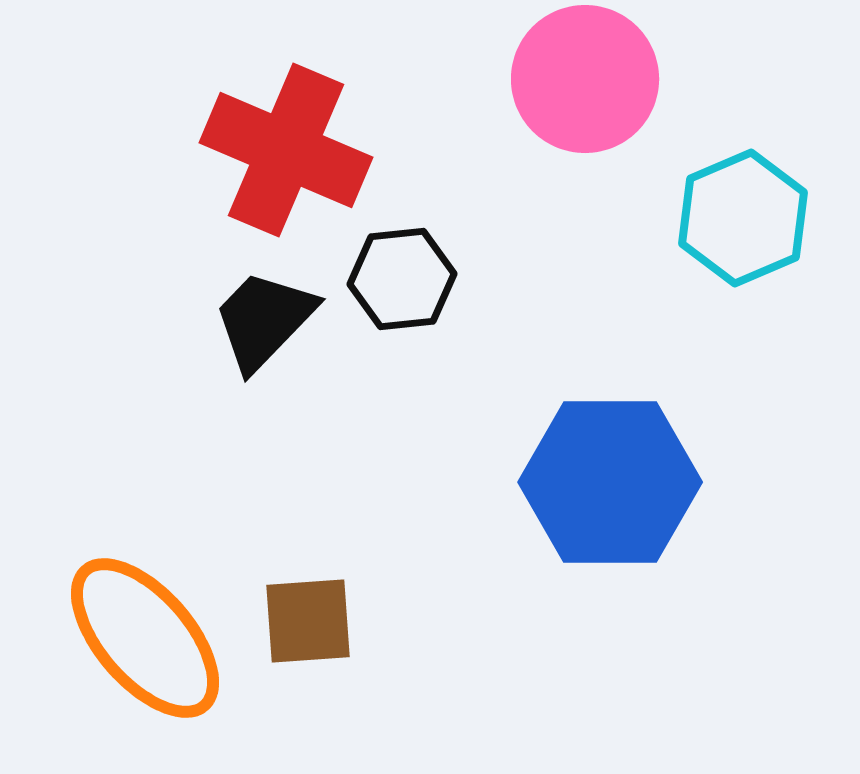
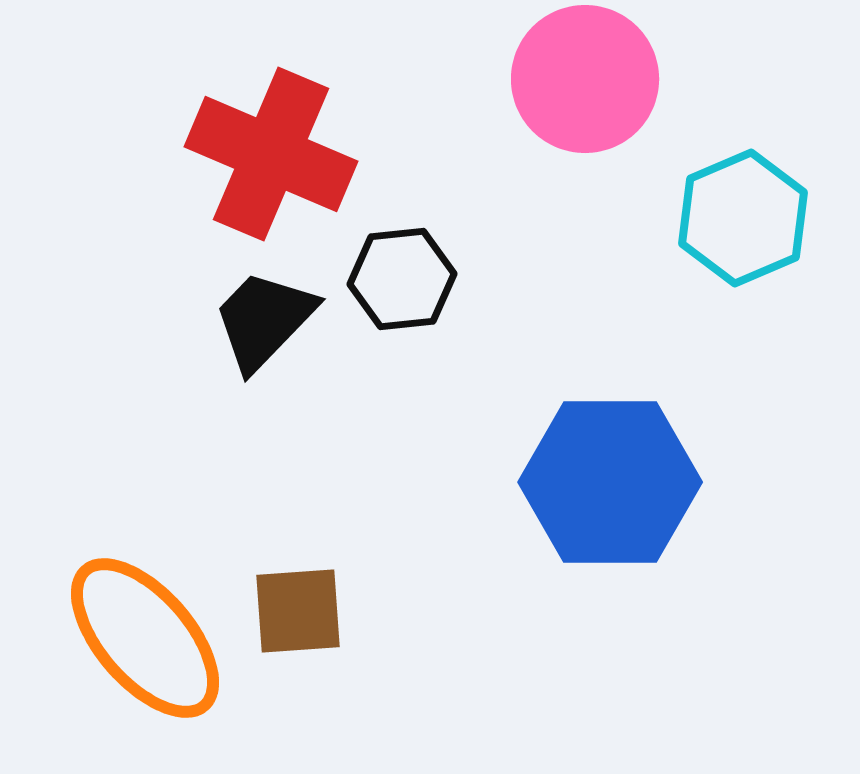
red cross: moved 15 px left, 4 px down
brown square: moved 10 px left, 10 px up
